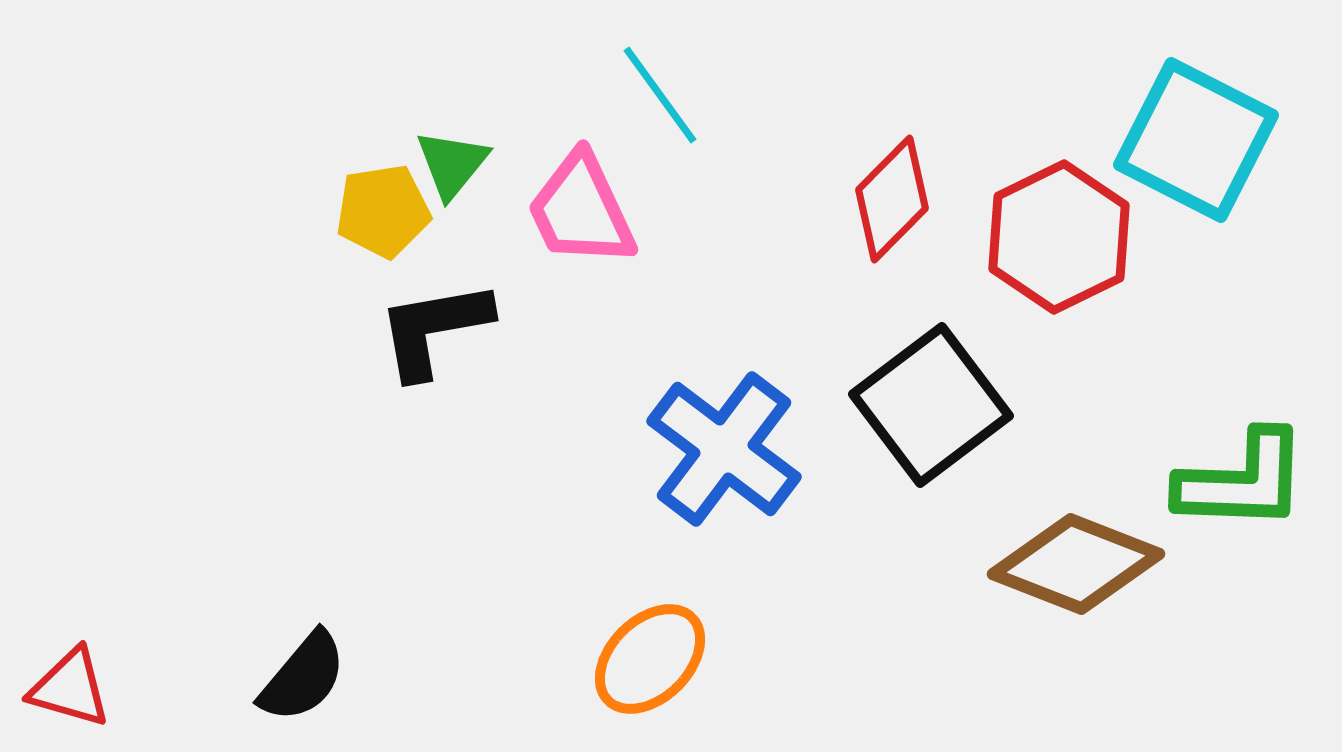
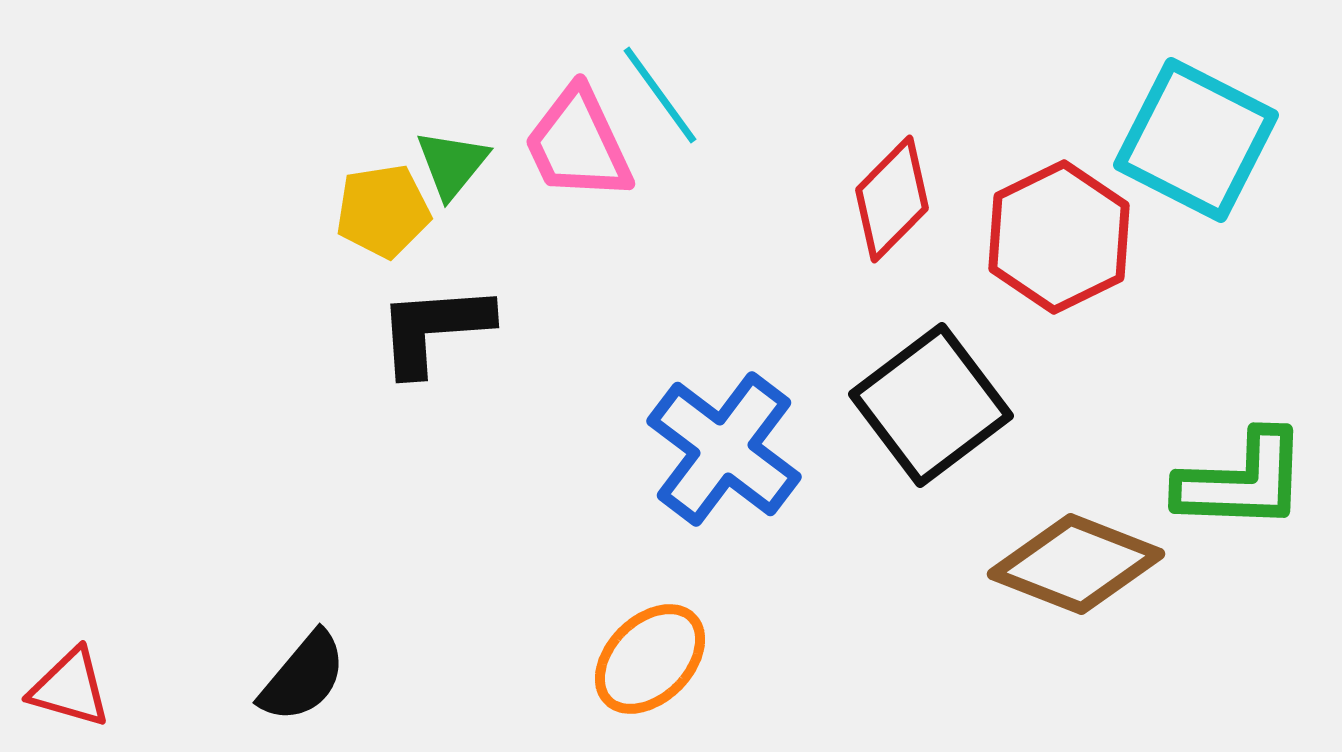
pink trapezoid: moved 3 px left, 66 px up
black L-shape: rotated 6 degrees clockwise
